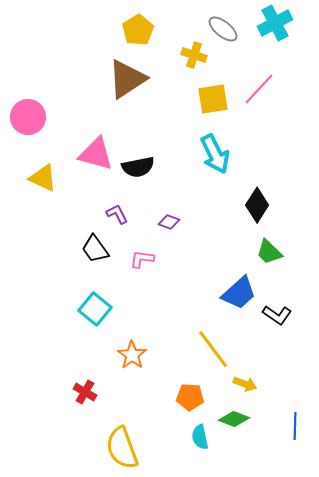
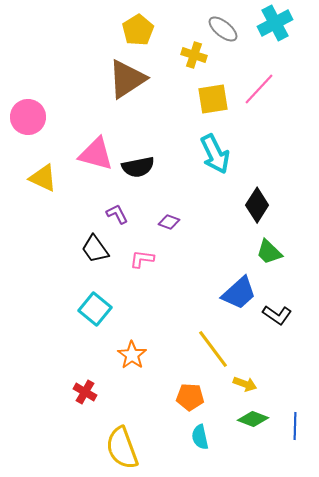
green diamond: moved 19 px right
